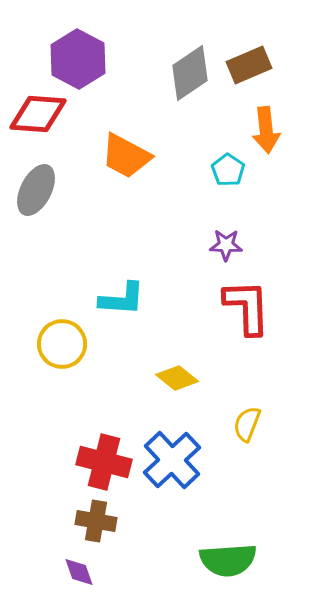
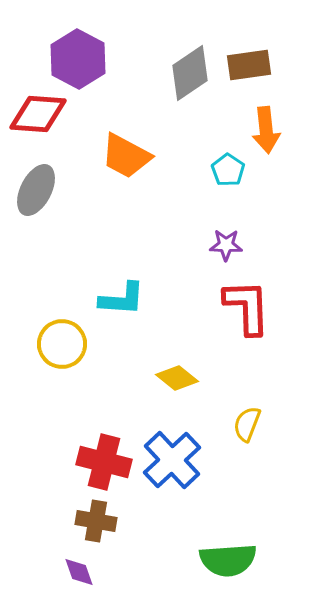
brown rectangle: rotated 15 degrees clockwise
